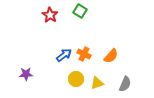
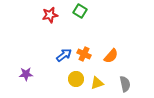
red star: rotated 28 degrees clockwise
gray semicircle: rotated 35 degrees counterclockwise
